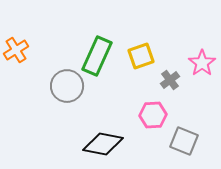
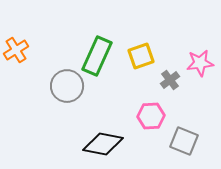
pink star: moved 2 px left; rotated 28 degrees clockwise
pink hexagon: moved 2 px left, 1 px down
